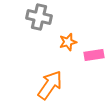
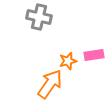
orange star: moved 19 px down
orange arrow: moved 1 px up
